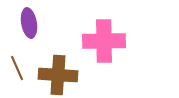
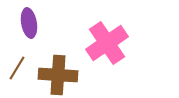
pink cross: moved 3 px right, 2 px down; rotated 33 degrees counterclockwise
brown line: rotated 55 degrees clockwise
